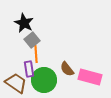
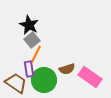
black star: moved 5 px right, 2 px down
orange line: rotated 30 degrees clockwise
brown semicircle: rotated 70 degrees counterclockwise
pink rectangle: rotated 20 degrees clockwise
